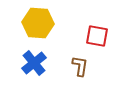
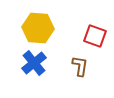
yellow hexagon: moved 5 px down
red square: moved 2 px left; rotated 10 degrees clockwise
